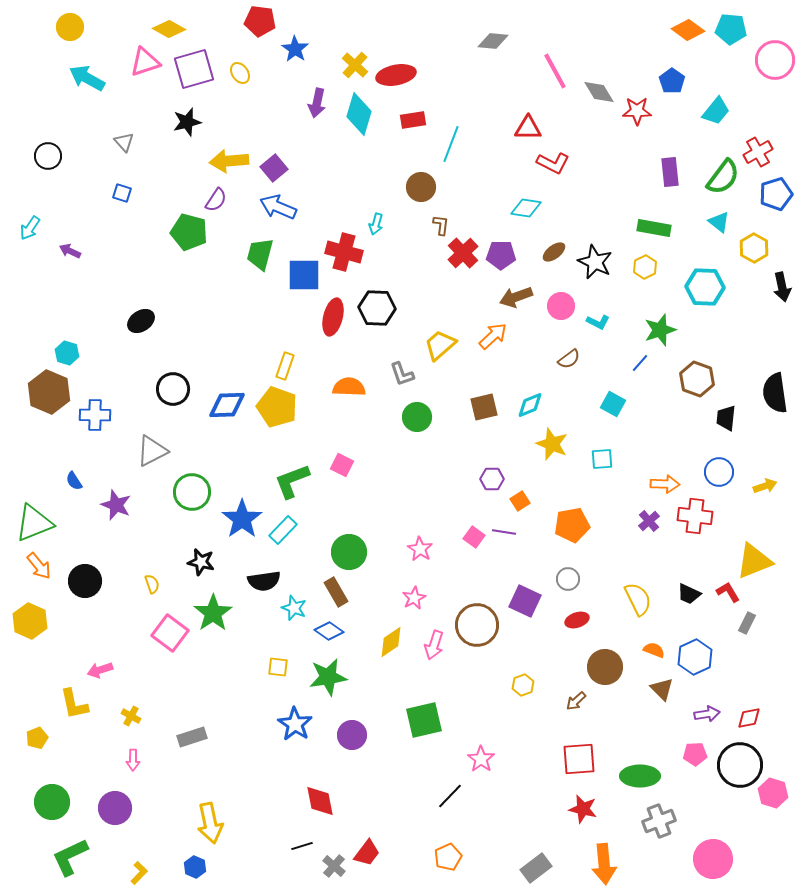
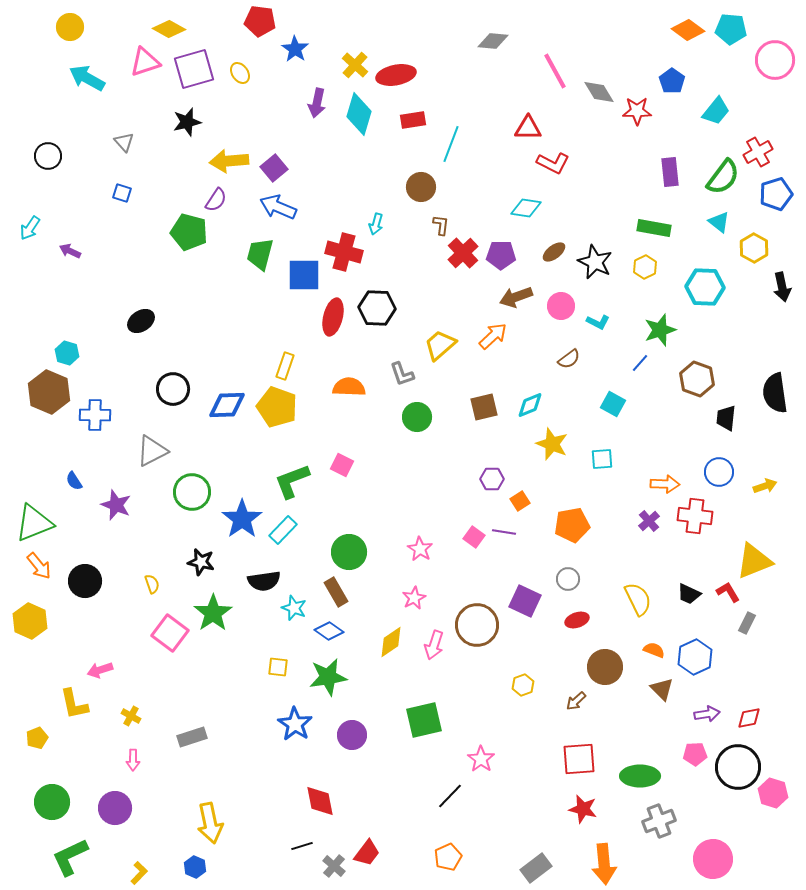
black circle at (740, 765): moved 2 px left, 2 px down
